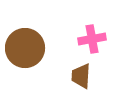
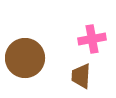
brown circle: moved 10 px down
